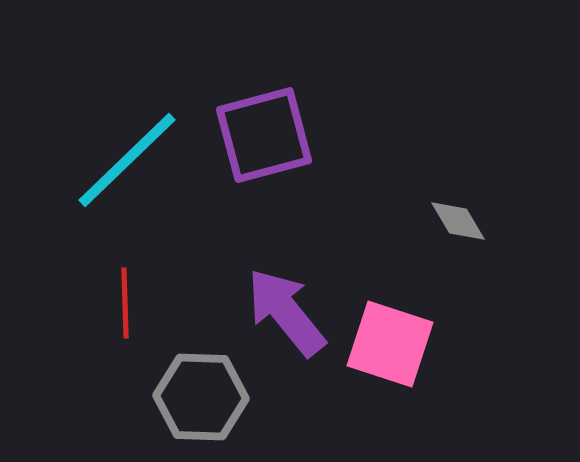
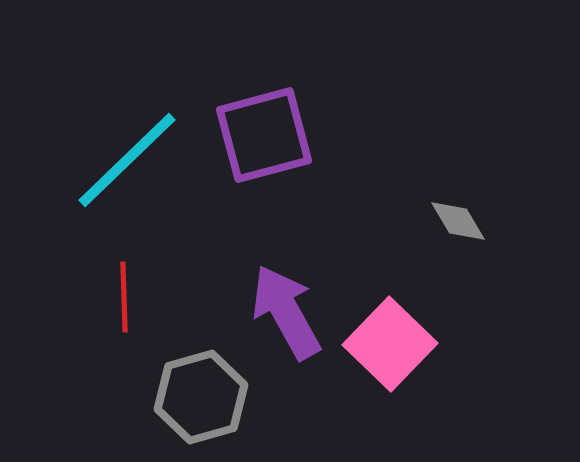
red line: moved 1 px left, 6 px up
purple arrow: rotated 10 degrees clockwise
pink square: rotated 26 degrees clockwise
gray hexagon: rotated 18 degrees counterclockwise
